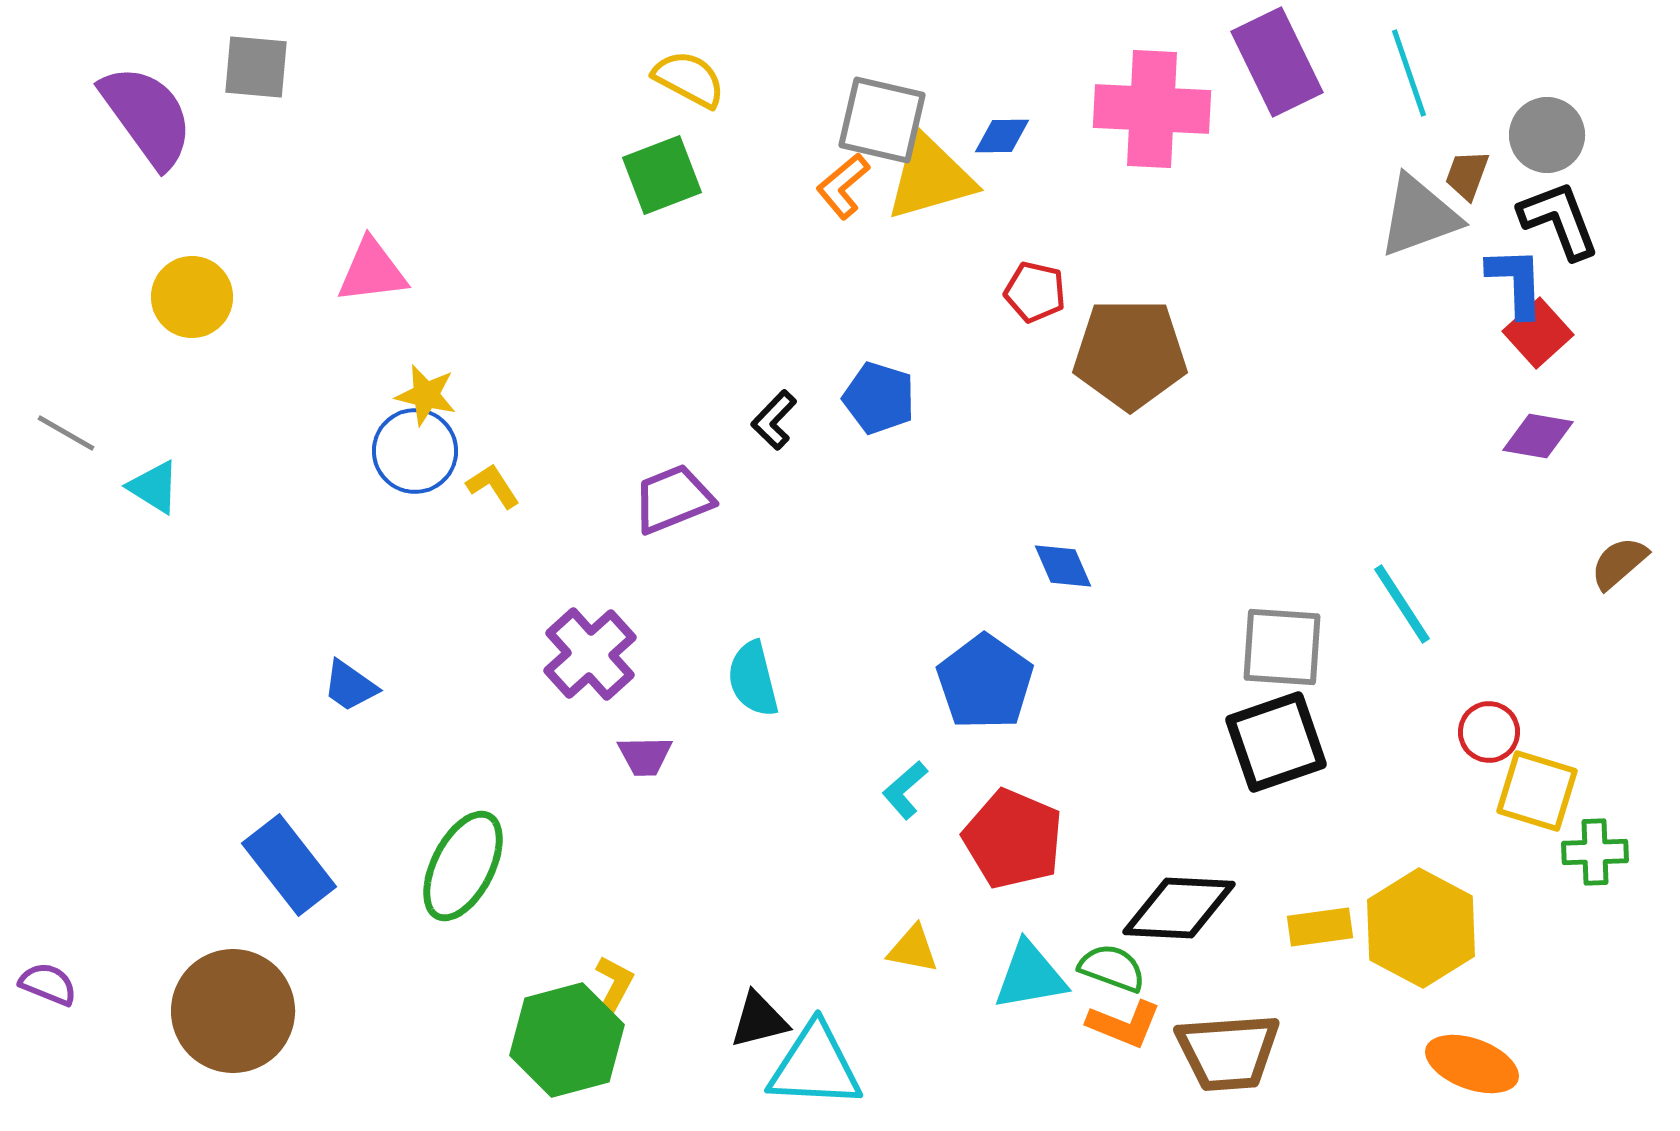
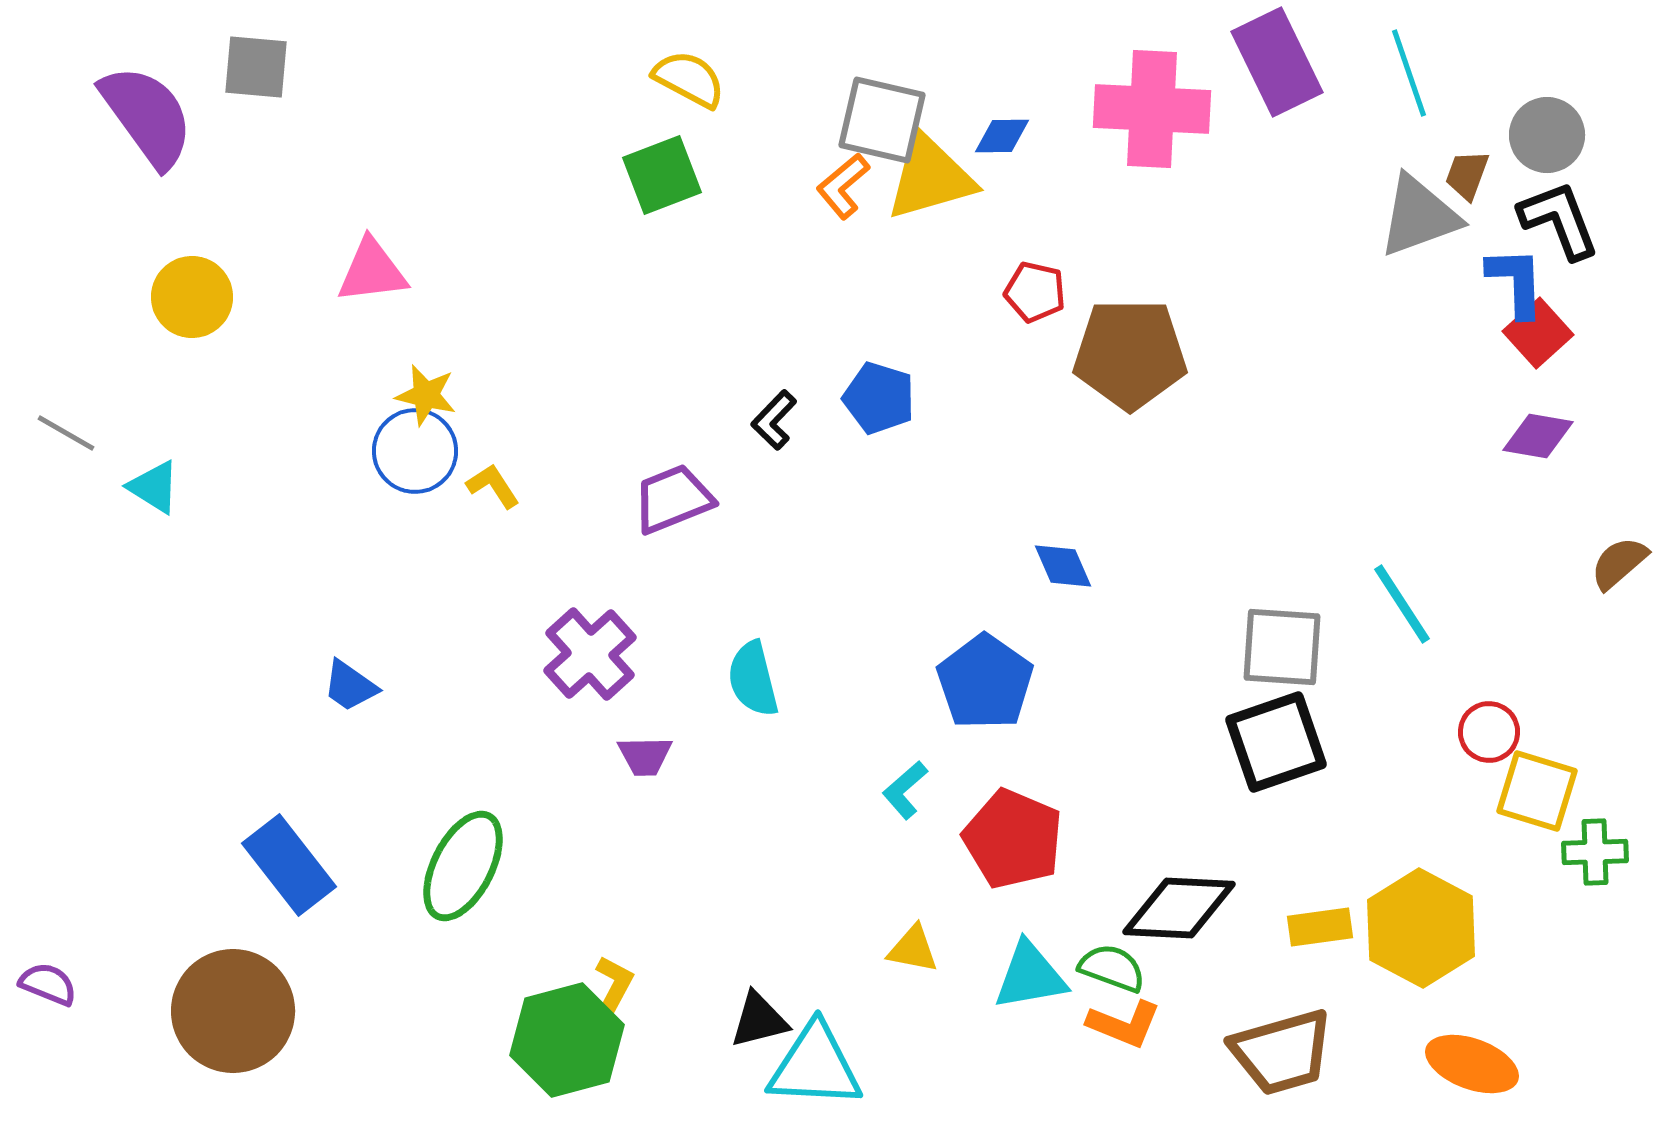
brown trapezoid at (1228, 1052): moved 54 px right; rotated 12 degrees counterclockwise
